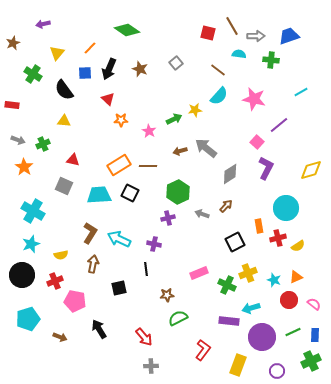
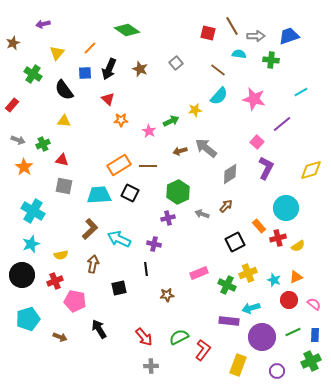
red rectangle at (12, 105): rotated 56 degrees counterclockwise
green arrow at (174, 119): moved 3 px left, 2 px down
purple line at (279, 125): moved 3 px right, 1 px up
red triangle at (73, 160): moved 11 px left
gray square at (64, 186): rotated 12 degrees counterclockwise
orange rectangle at (259, 226): rotated 32 degrees counterclockwise
brown L-shape at (90, 233): moved 4 px up; rotated 15 degrees clockwise
green semicircle at (178, 318): moved 1 px right, 19 px down
